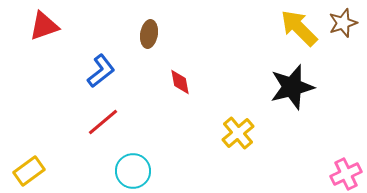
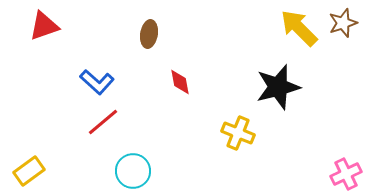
blue L-shape: moved 4 px left, 11 px down; rotated 80 degrees clockwise
black star: moved 14 px left
yellow cross: rotated 28 degrees counterclockwise
